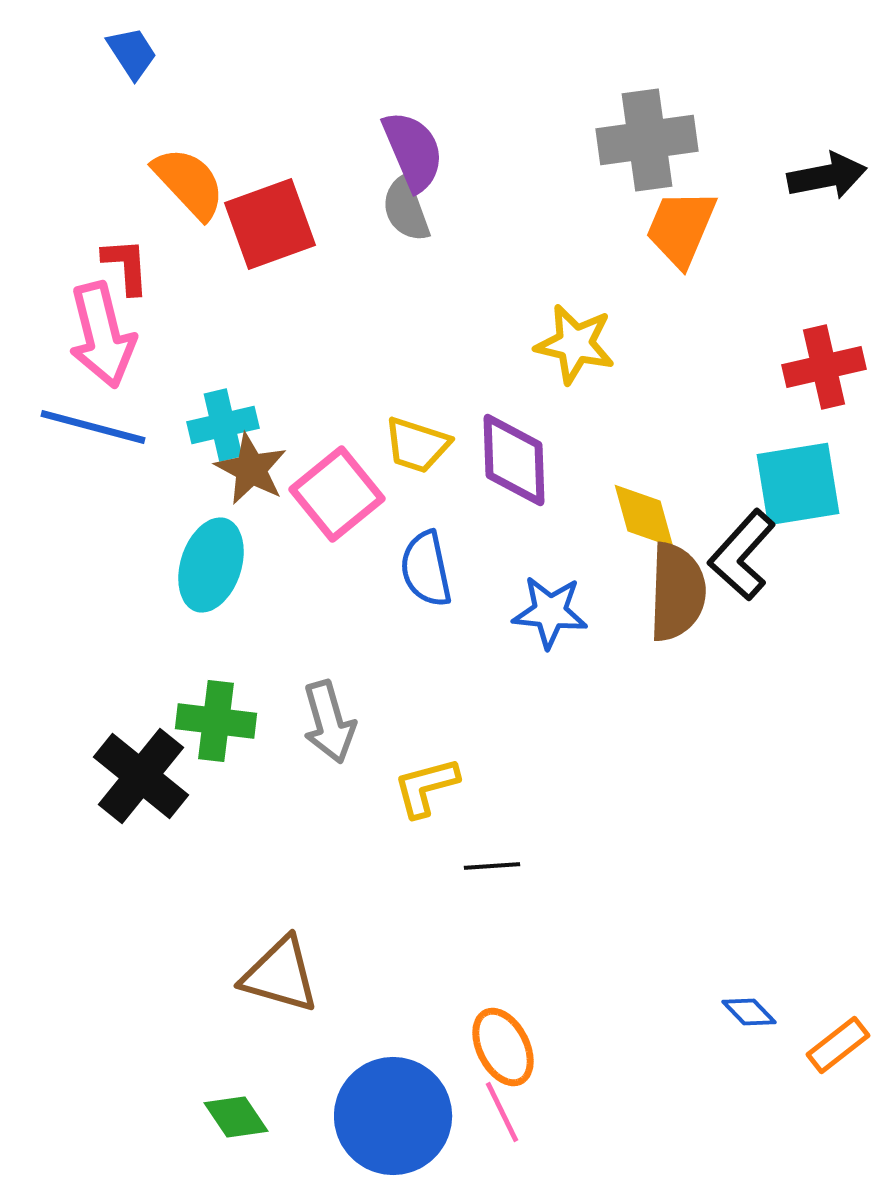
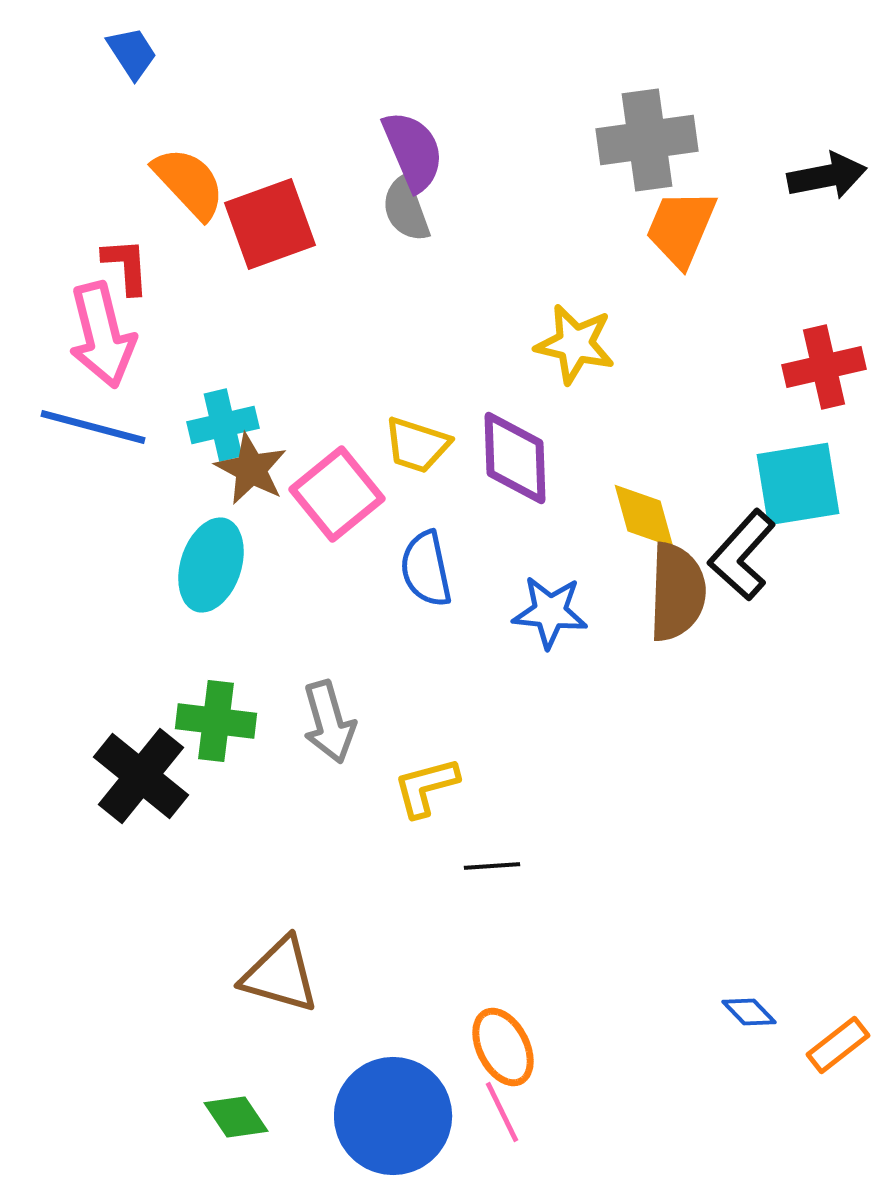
purple diamond: moved 1 px right, 2 px up
